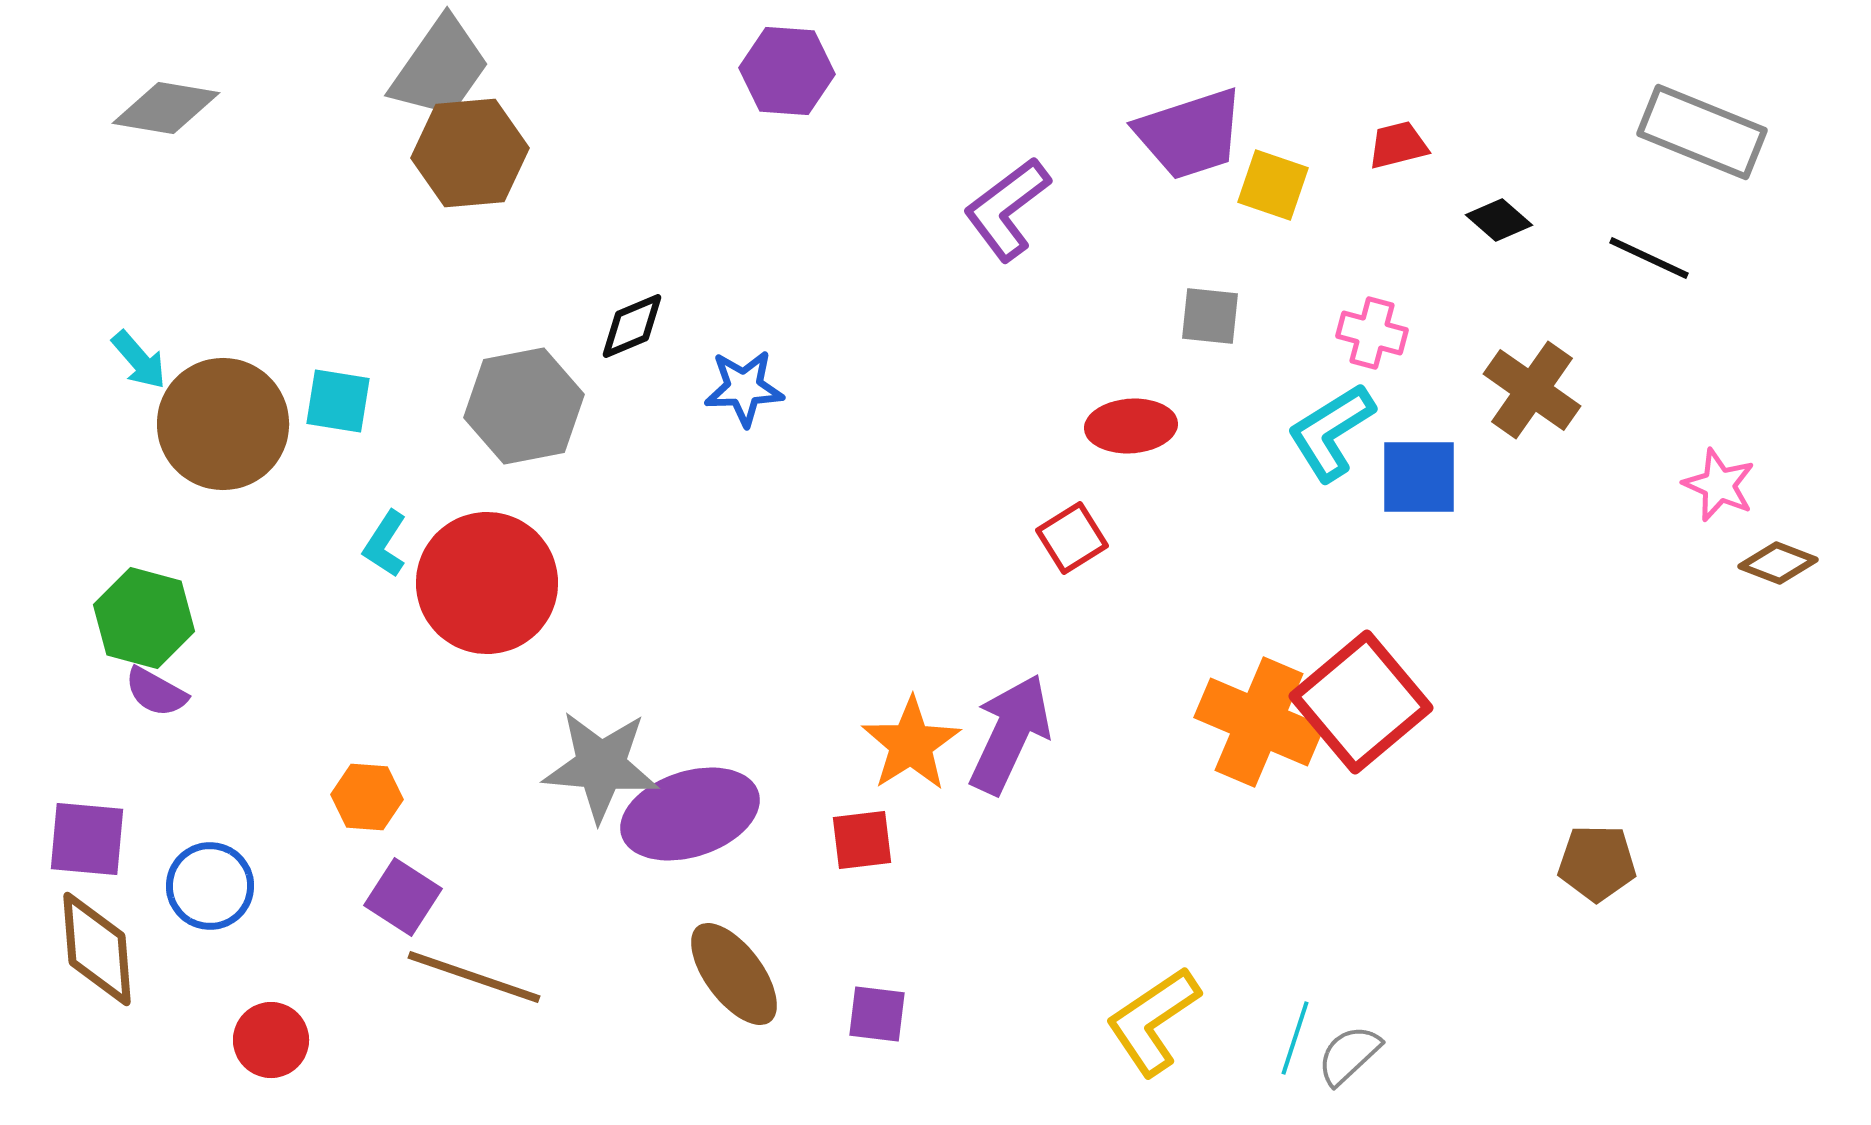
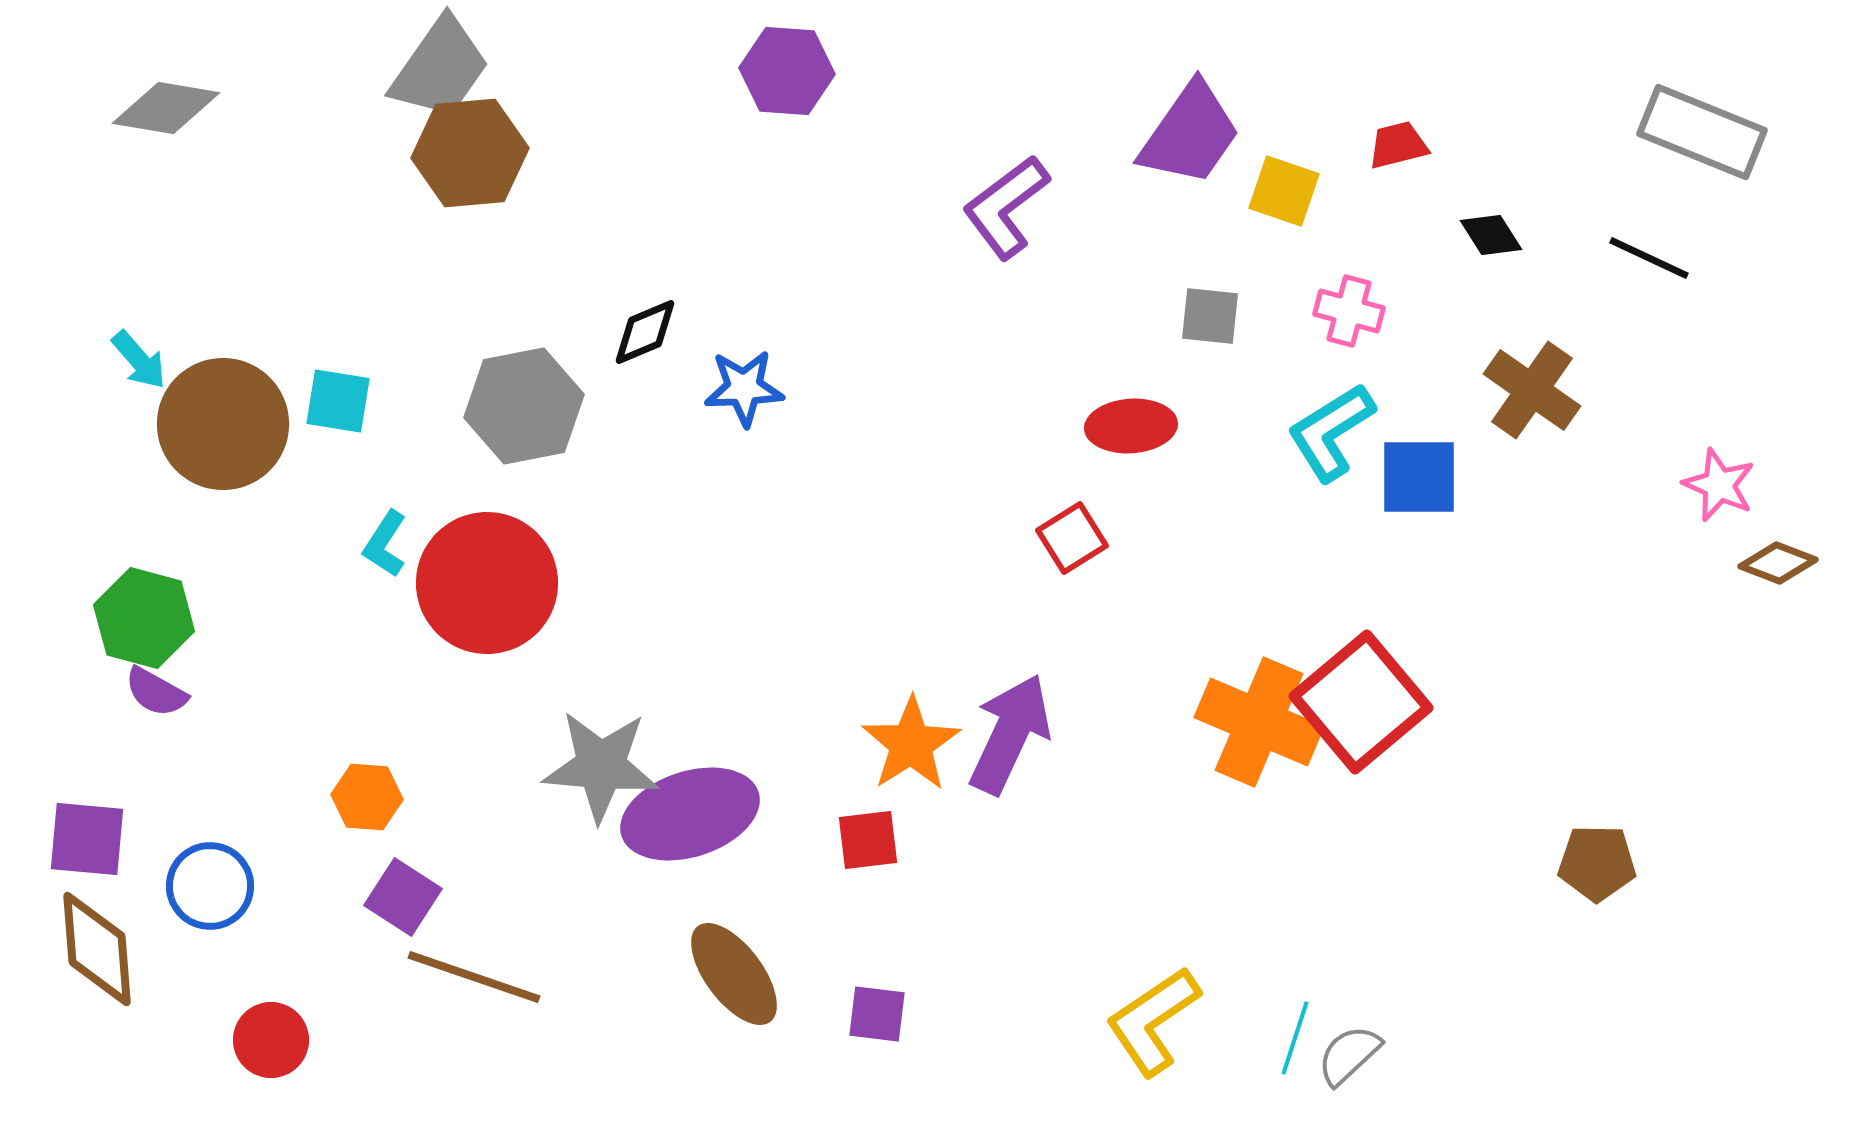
purple trapezoid at (1190, 134): rotated 37 degrees counterclockwise
yellow square at (1273, 185): moved 11 px right, 6 px down
purple L-shape at (1007, 209): moved 1 px left, 2 px up
black diamond at (1499, 220): moved 8 px left, 15 px down; rotated 16 degrees clockwise
black diamond at (632, 326): moved 13 px right, 6 px down
pink cross at (1372, 333): moved 23 px left, 22 px up
red square at (862, 840): moved 6 px right
